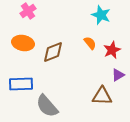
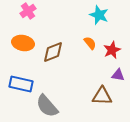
cyan star: moved 2 px left
purple triangle: rotated 40 degrees clockwise
blue rectangle: rotated 15 degrees clockwise
